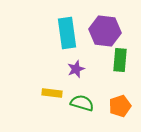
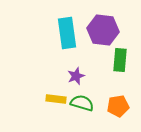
purple hexagon: moved 2 px left, 1 px up
purple star: moved 7 px down
yellow rectangle: moved 4 px right, 6 px down
orange pentagon: moved 2 px left; rotated 10 degrees clockwise
